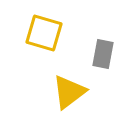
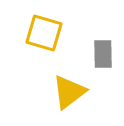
gray rectangle: rotated 12 degrees counterclockwise
